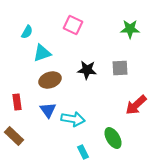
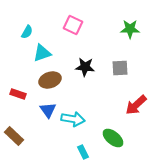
black star: moved 2 px left, 3 px up
red rectangle: moved 1 px right, 8 px up; rotated 63 degrees counterclockwise
green ellipse: rotated 20 degrees counterclockwise
